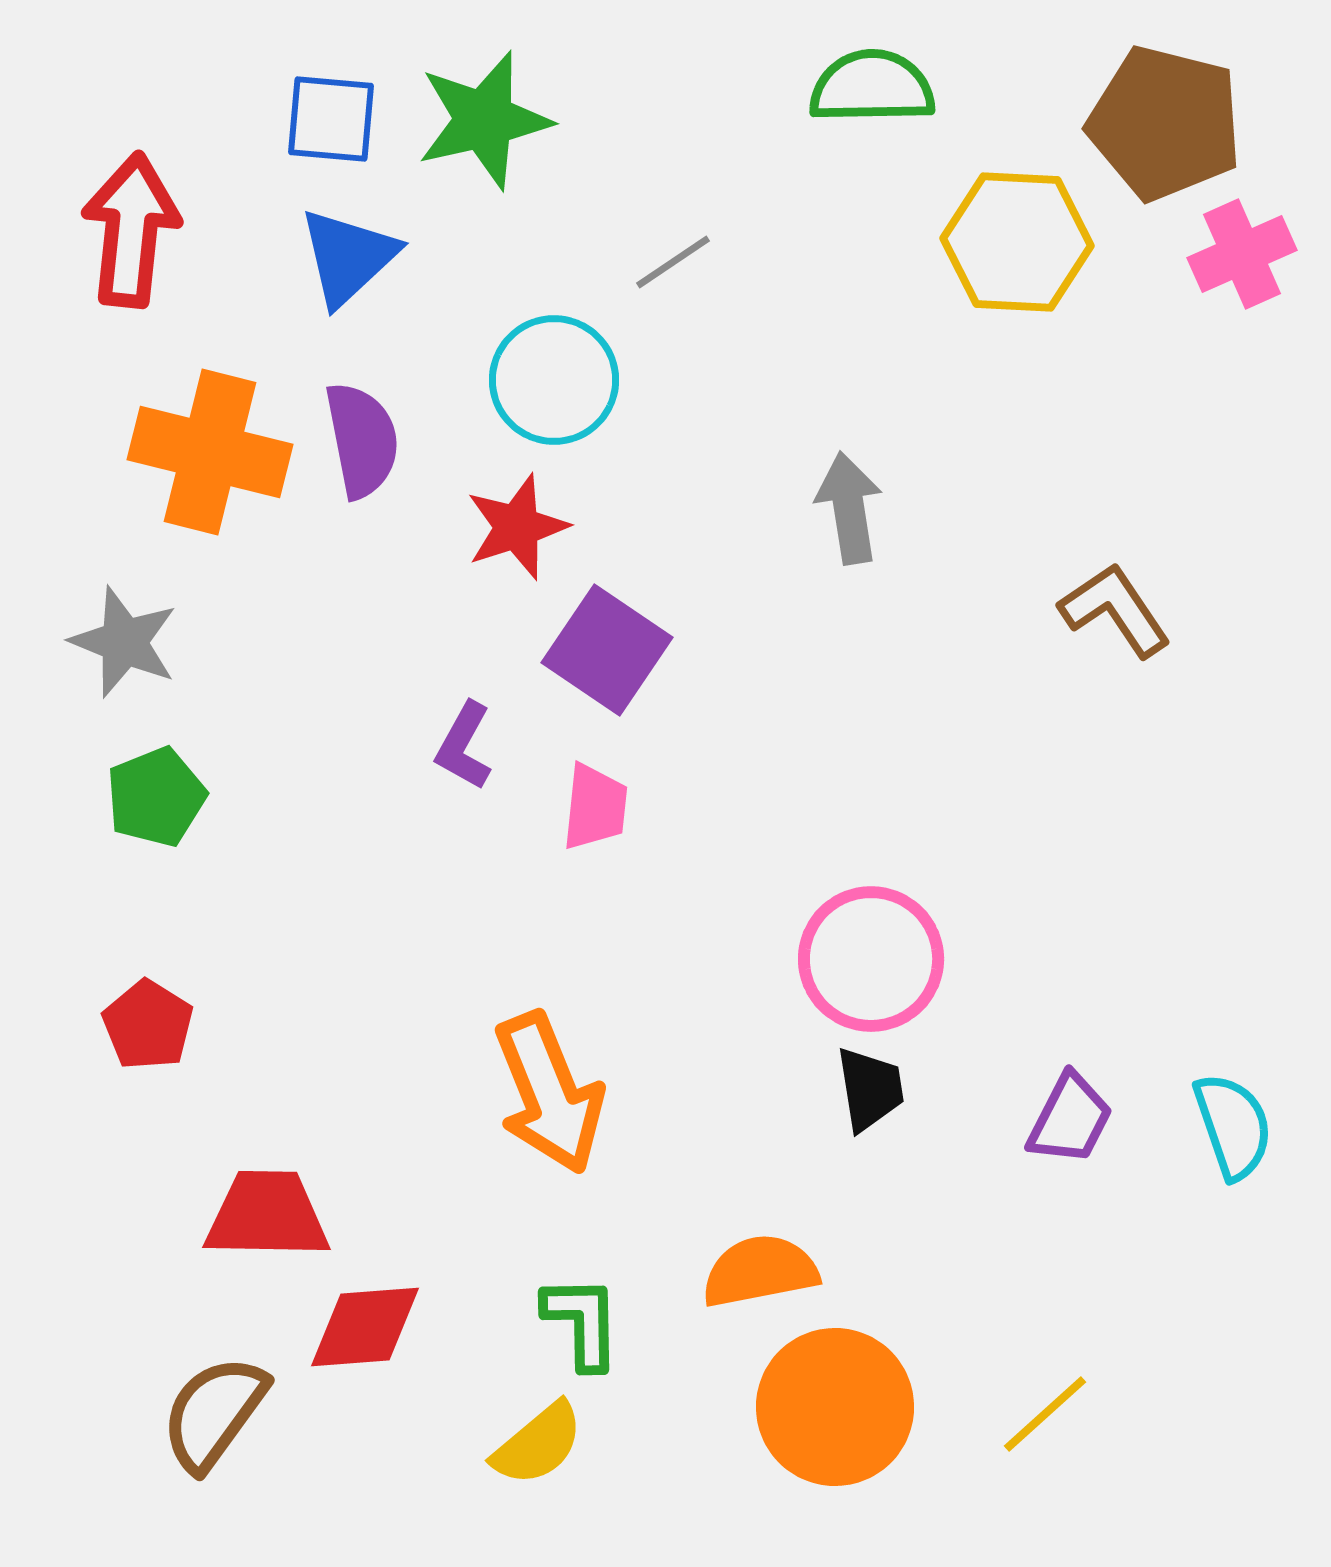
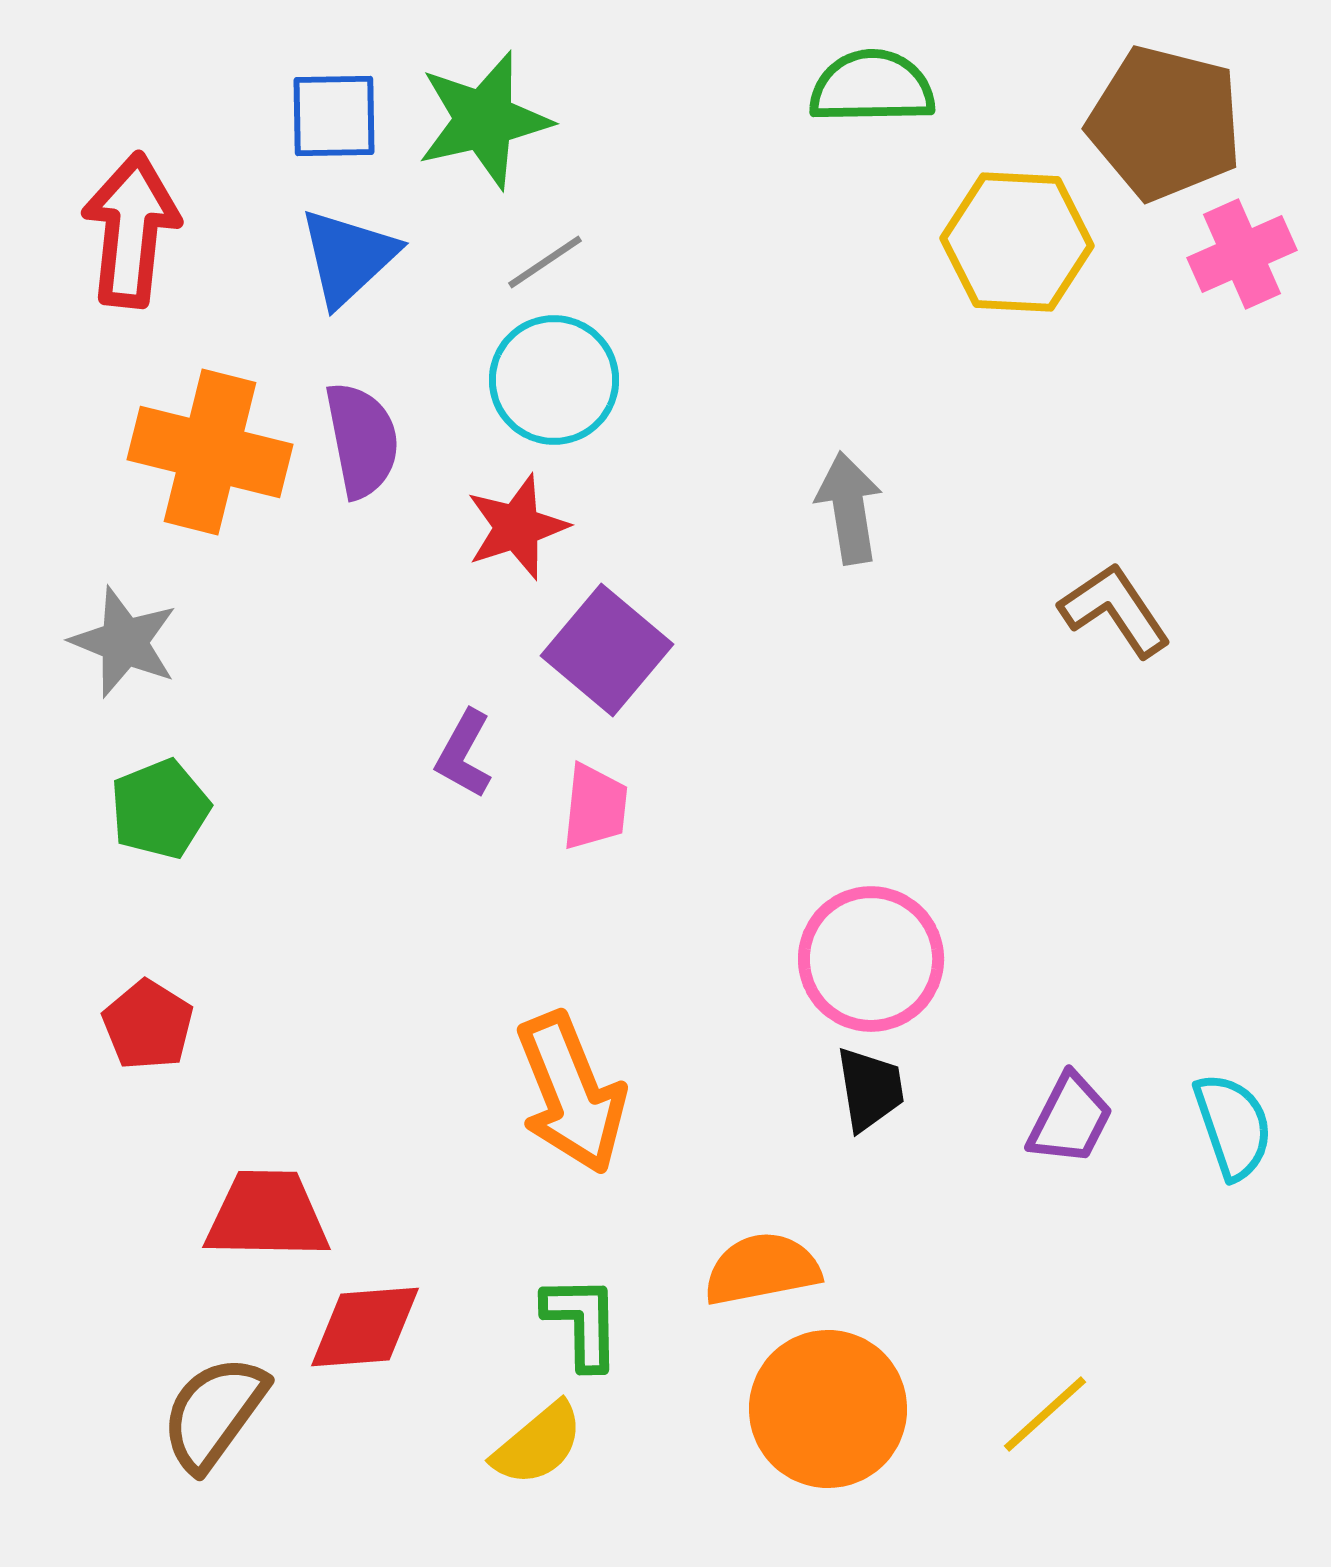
blue square: moved 3 px right, 3 px up; rotated 6 degrees counterclockwise
gray line: moved 128 px left
purple square: rotated 6 degrees clockwise
purple L-shape: moved 8 px down
green pentagon: moved 4 px right, 12 px down
orange arrow: moved 22 px right
orange semicircle: moved 2 px right, 2 px up
orange circle: moved 7 px left, 2 px down
